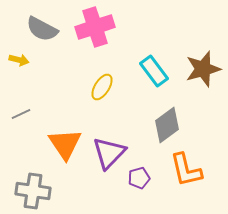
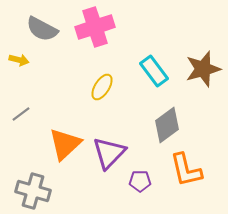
gray line: rotated 12 degrees counterclockwise
orange triangle: rotated 21 degrees clockwise
purple pentagon: moved 1 px right, 3 px down; rotated 15 degrees clockwise
gray cross: rotated 8 degrees clockwise
